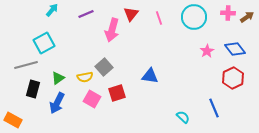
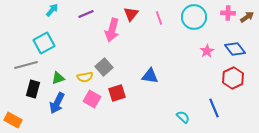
green triangle: rotated 16 degrees clockwise
